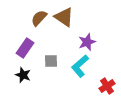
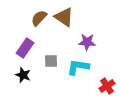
purple star: rotated 24 degrees clockwise
cyan L-shape: moved 2 px left, 1 px down; rotated 50 degrees clockwise
